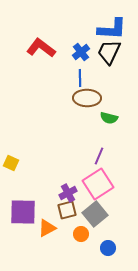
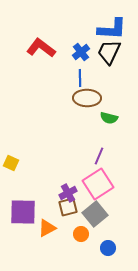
brown square: moved 1 px right, 3 px up
